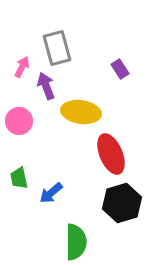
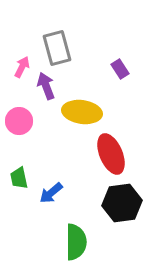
yellow ellipse: moved 1 px right
black hexagon: rotated 9 degrees clockwise
